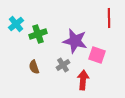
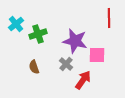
pink square: rotated 18 degrees counterclockwise
gray cross: moved 3 px right, 1 px up; rotated 16 degrees counterclockwise
red arrow: rotated 30 degrees clockwise
